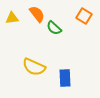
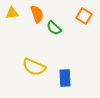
orange semicircle: rotated 18 degrees clockwise
yellow triangle: moved 5 px up
